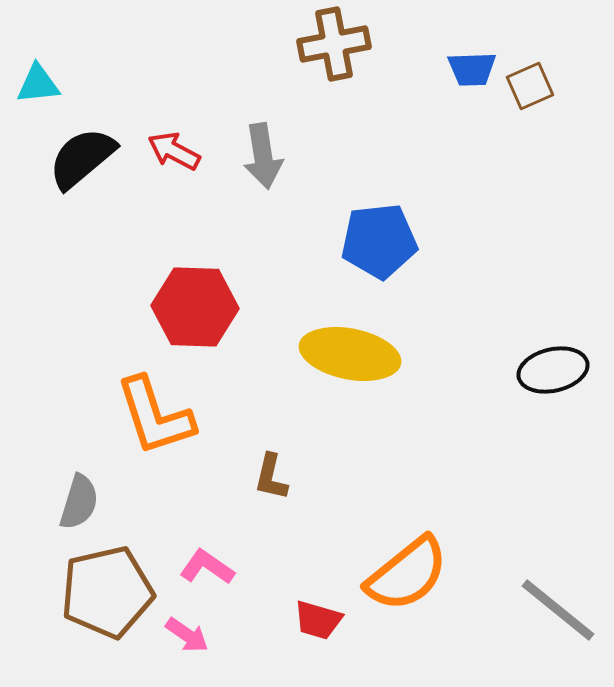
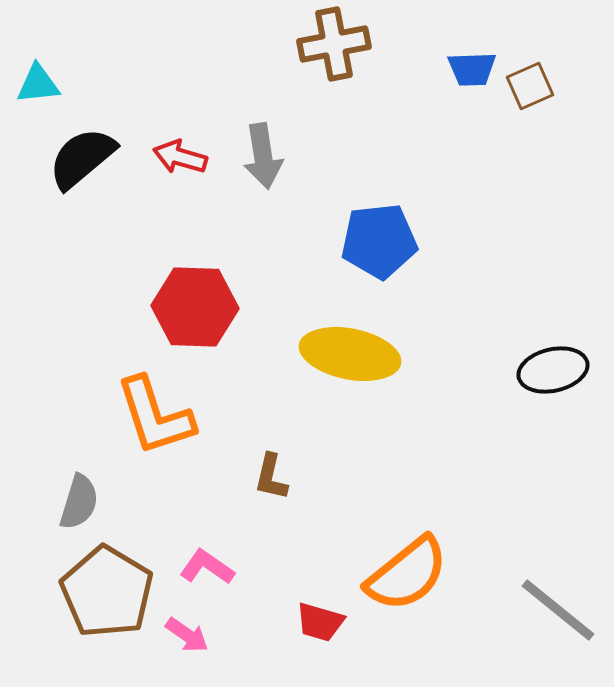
red arrow: moved 6 px right, 6 px down; rotated 12 degrees counterclockwise
brown pentagon: rotated 28 degrees counterclockwise
red trapezoid: moved 2 px right, 2 px down
